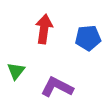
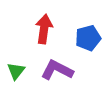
blue pentagon: rotated 10 degrees counterclockwise
purple L-shape: moved 17 px up
